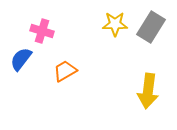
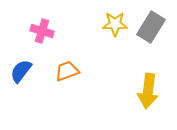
blue semicircle: moved 12 px down
orange trapezoid: moved 2 px right; rotated 10 degrees clockwise
